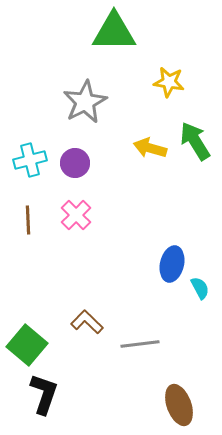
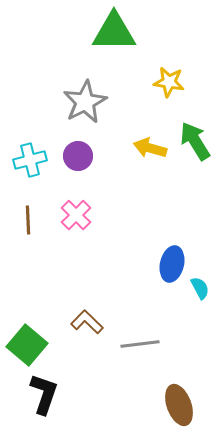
purple circle: moved 3 px right, 7 px up
